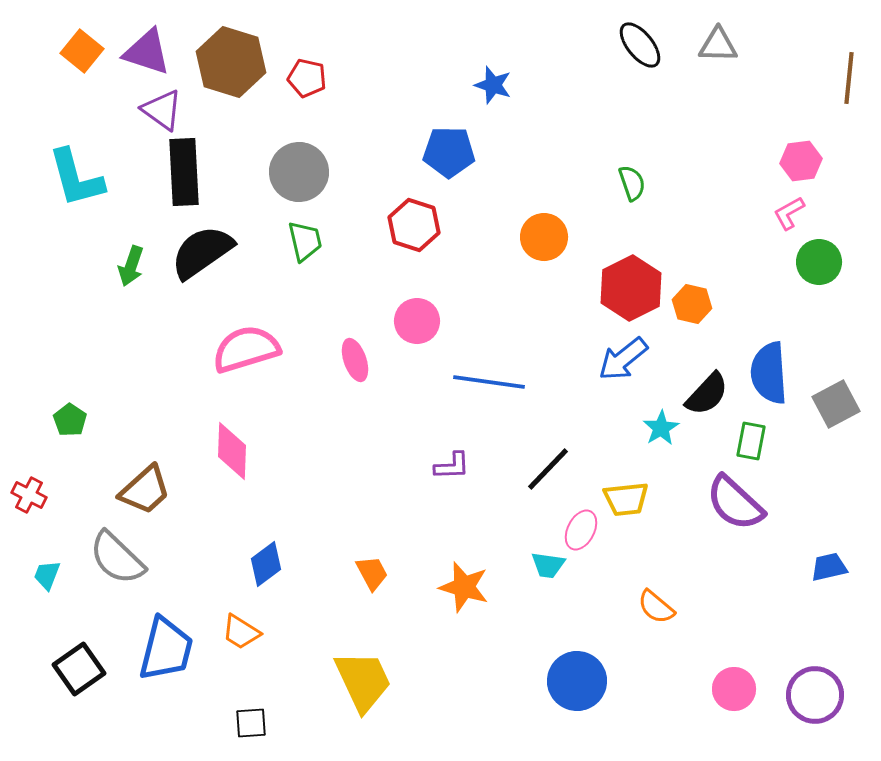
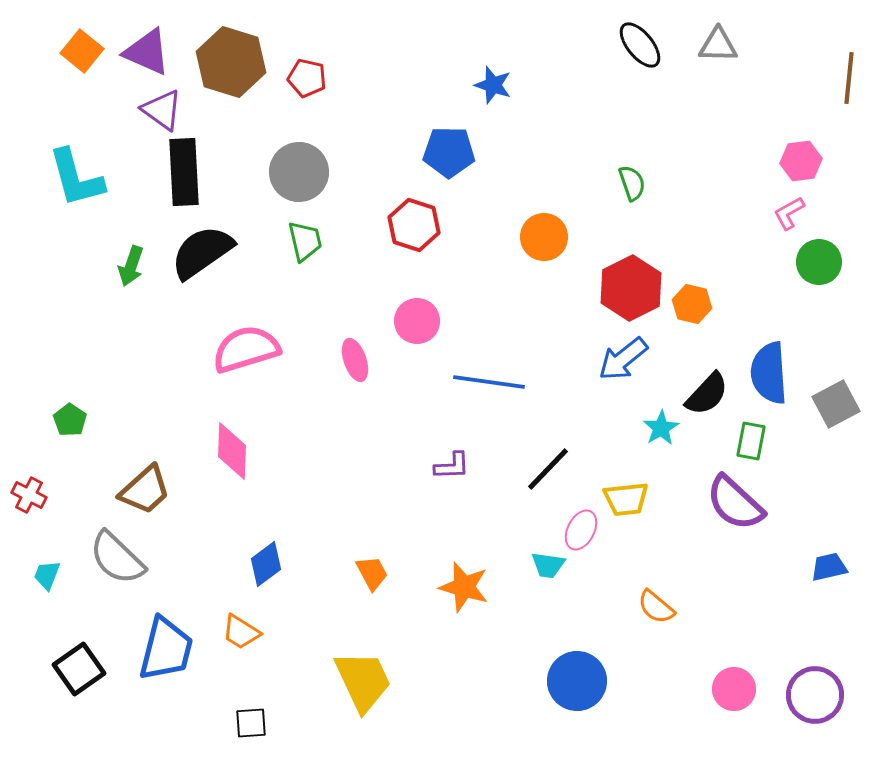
purple triangle at (147, 52): rotated 6 degrees clockwise
